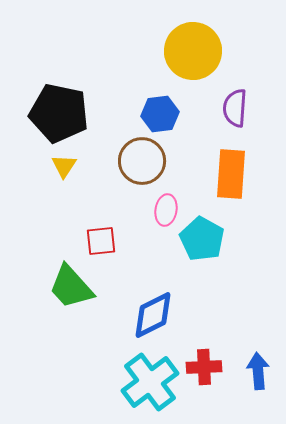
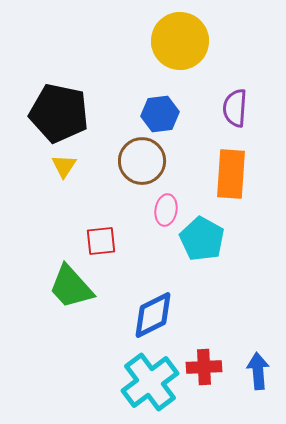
yellow circle: moved 13 px left, 10 px up
